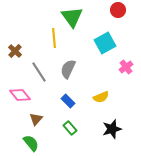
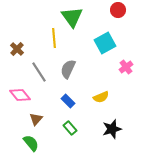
brown cross: moved 2 px right, 2 px up
